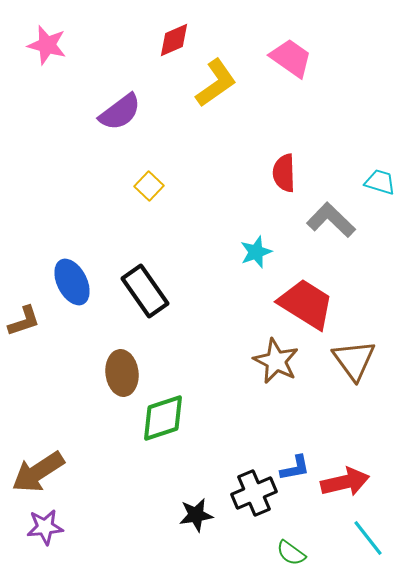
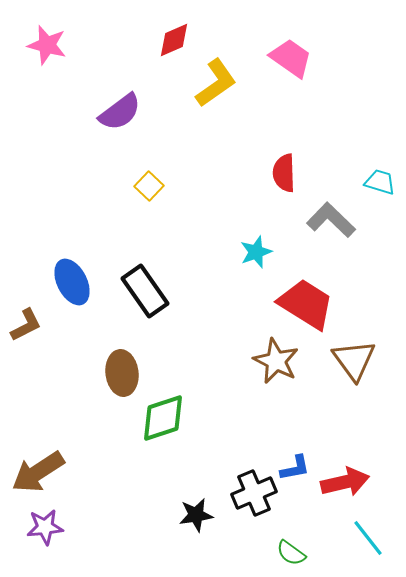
brown L-shape: moved 2 px right, 4 px down; rotated 9 degrees counterclockwise
